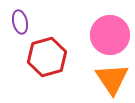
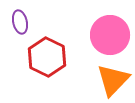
red hexagon: rotated 18 degrees counterclockwise
orange triangle: moved 1 px right, 1 px down; rotated 18 degrees clockwise
